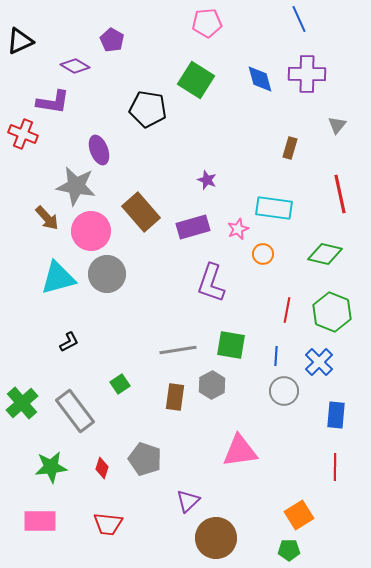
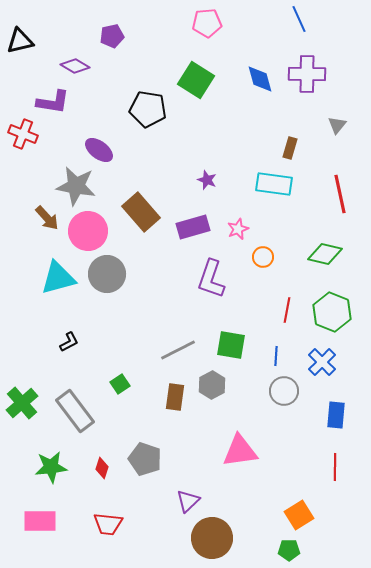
purple pentagon at (112, 40): moved 4 px up; rotated 30 degrees clockwise
black triangle at (20, 41): rotated 12 degrees clockwise
purple ellipse at (99, 150): rotated 32 degrees counterclockwise
cyan rectangle at (274, 208): moved 24 px up
pink circle at (91, 231): moved 3 px left
orange circle at (263, 254): moved 3 px down
purple L-shape at (211, 283): moved 4 px up
gray line at (178, 350): rotated 18 degrees counterclockwise
blue cross at (319, 362): moved 3 px right
brown circle at (216, 538): moved 4 px left
